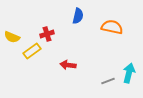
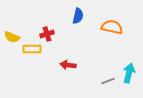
yellow rectangle: moved 2 px up; rotated 36 degrees clockwise
